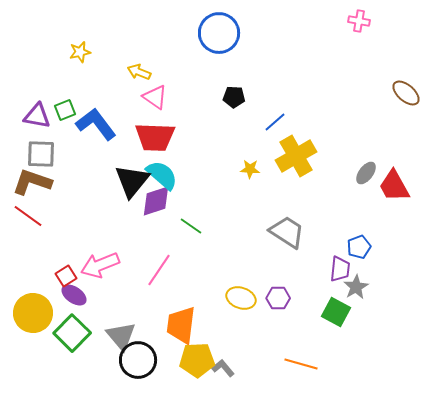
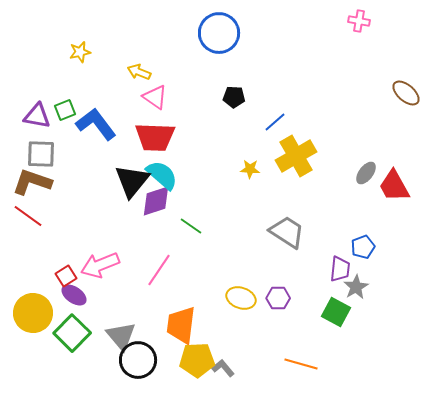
blue pentagon at (359, 247): moved 4 px right
